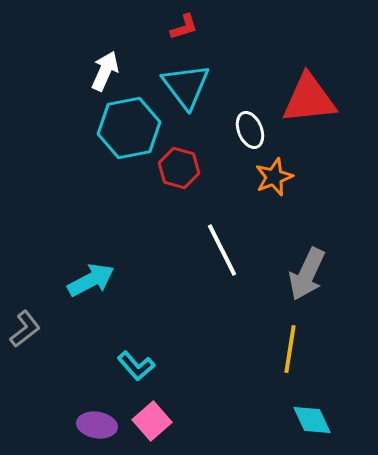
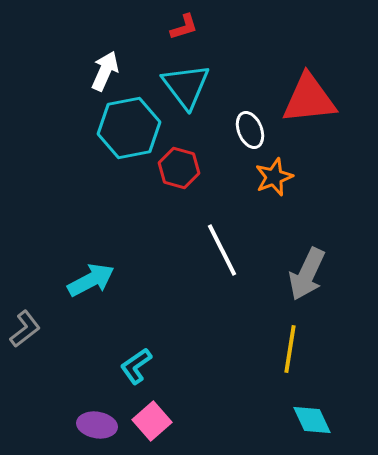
cyan L-shape: rotated 96 degrees clockwise
